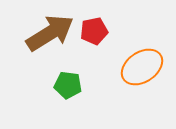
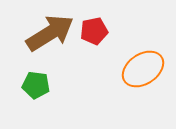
orange ellipse: moved 1 px right, 2 px down
green pentagon: moved 32 px left
